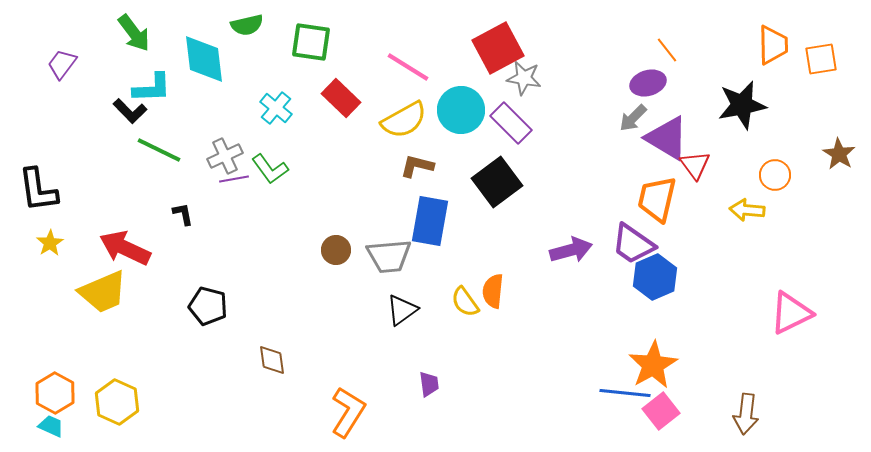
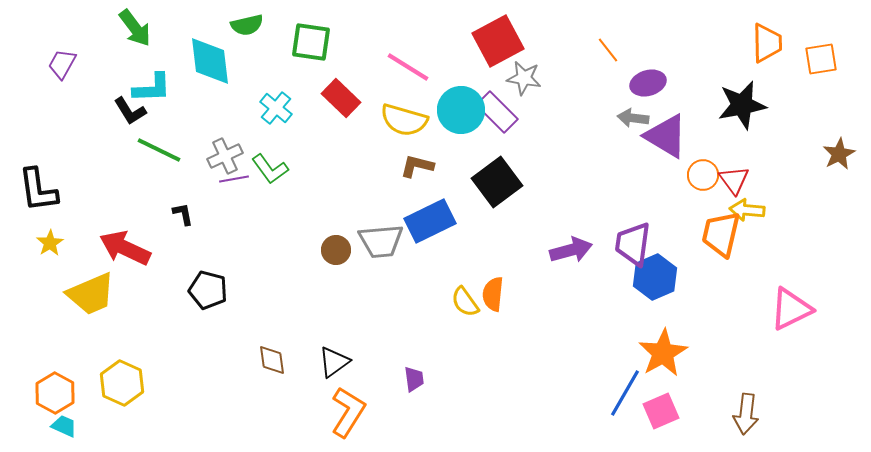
green arrow at (134, 33): moved 1 px right, 5 px up
orange trapezoid at (773, 45): moved 6 px left, 2 px up
red square at (498, 48): moved 7 px up
orange line at (667, 50): moved 59 px left
cyan diamond at (204, 59): moved 6 px right, 2 px down
purple trapezoid at (62, 64): rotated 8 degrees counterclockwise
black L-shape at (130, 111): rotated 12 degrees clockwise
gray arrow at (633, 118): rotated 52 degrees clockwise
yellow semicircle at (404, 120): rotated 45 degrees clockwise
purple rectangle at (511, 123): moved 14 px left, 11 px up
purple triangle at (667, 138): moved 1 px left, 2 px up
brown star at (839, 154): rotated 12 degrees clockwise
red triangle at (695, 165): moved 39 px right, 15 px down
orange circle at (775, 175): moved 72 px left
orange trapezoid at (657, 199): moved 64 px right, 35 px down
blue rectangle at (430, 221): rotated 54 degrees clockwise
purple trapezoid at (633, 244): rotated 63 degrees clockwise
gray trapezoid at (389, 256): moved 8 px left, 15 px up
orange semicircle at (493, 291): moved 3 px down
yellow trapezoid at (103, 292): moved 12 px left, 2 px down
black pentagon at (208, 306): moved 16 px up
black triangle at (402, 310): moved 68 px left, 52 px down
pink triangle at (791, 313): moved 4 px up
orange star at (653, 365): moved 10 px right, 12 px up
purple trapezoid at (429, 384): moved 15 px left, 5 px up
blue line at (625, 393): rotated 66 degrees counterclockwise
yellow hexagon at (117, 402): moved 5 px right, 19 px up
pink square at (661, 411): rotated 15 degrees clockwise
cyan trapezoid at (51, 426): moved 13 px right
